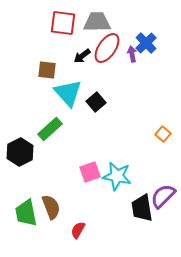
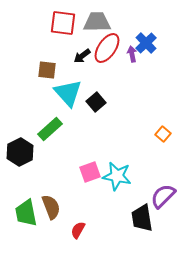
black trapezoid: moved 10 px down
